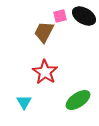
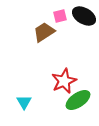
brown trapezoid: rotated 30 degrees clockwise
red star: moved 19 px right, 9 px down; rotated 15 degrees clockwise
